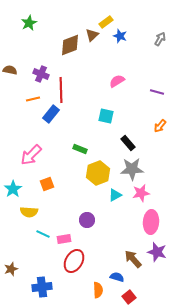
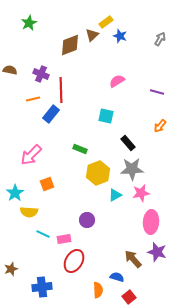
cyan star: moved 2 px right, 4 px down
